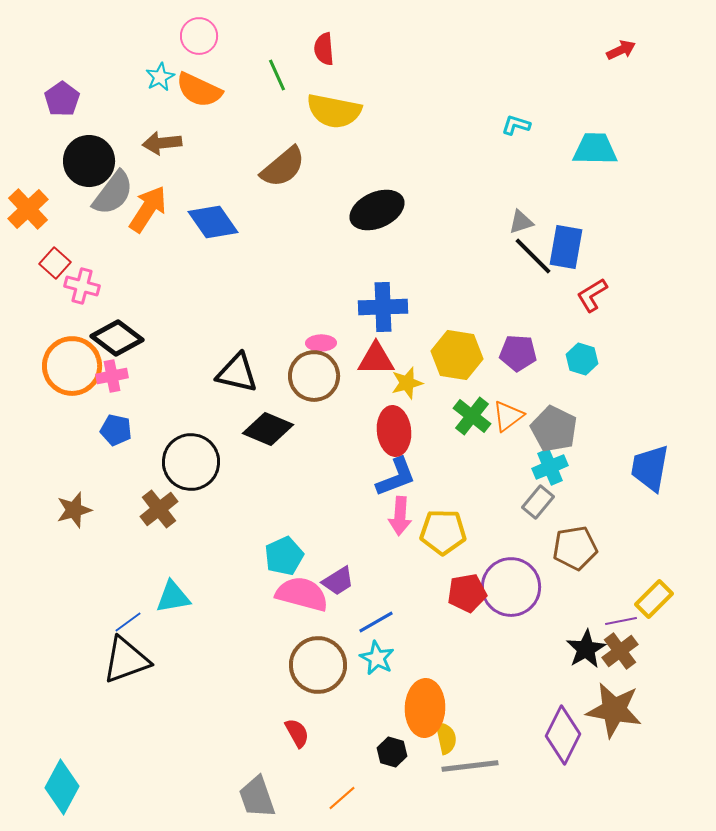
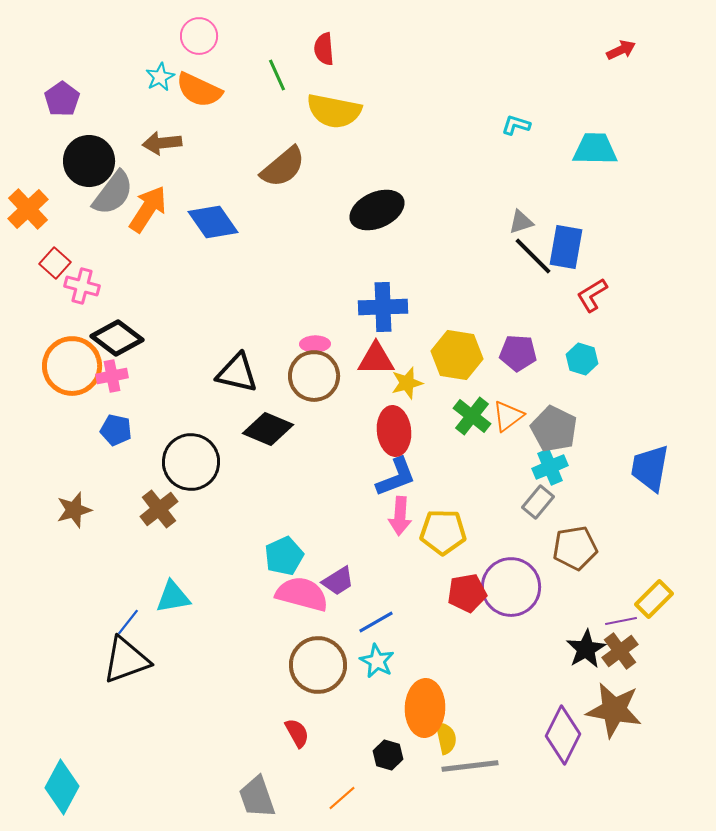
pink ellipse at (321, 343): moved 6 px left, 1 px down
blue line at (128, 622): rotated 16 degrees counterclockwise
cyan star at (377, 658): moved 3 px down
black hexagon at (392, 752): moved 4 px left, 3 px down
